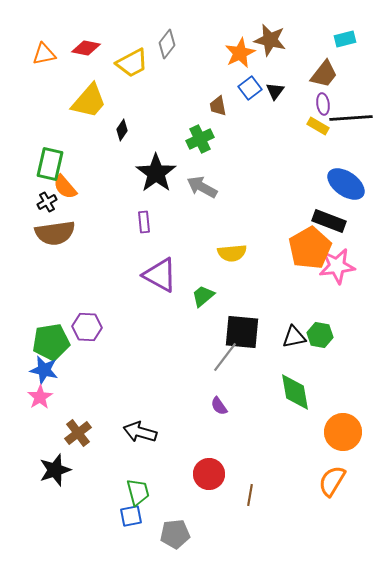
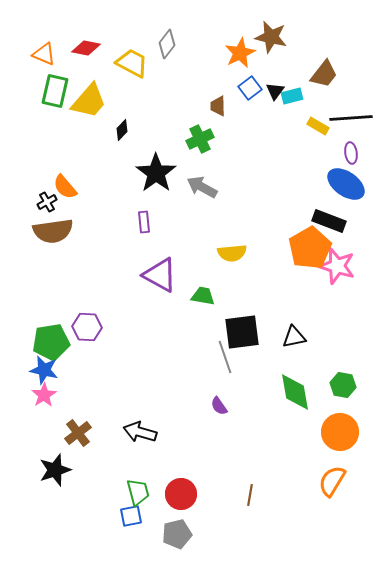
cyan rectangle at (345, 39): moved 53 px left, 57 px down
brown star at (270, 40): moved 1 px right, 3 px up
orange triangle at (44, 54): rotated 35 degrees clockwise
yellow trapezoid at (132, 63): rotated 124 degrees counterclockwise
purple ellipse at (323, 104): moved 28 px right, 49 px down
brown trapezoid at (218, 106): rotated 10 degrees clockwise
black diamond at (122, 130): rotated 10 degrees clockwise
green rectangle at (50, 164): moved 5 px right, 73 px up
brown semicircle at (55, 233): moved 2 px left, 2 px up
pink star at (337, 266): rotated 24 degrees clockwise
green trapezoid at (203, 296): rotated 50 degrees clockwise
black square at (242, 332): rotated 12 degrees counterclockwise
green hexagon at (320, 335): moved 23 px right, 50 px down
gray line at (225, 357): rotated 56 degrees counterclockwise
pink star at (40, 397): moved 4 px right, 2 px up
orange circle at (343, 432): moved 3 px left
red circle at (209, 474): moved 28 px left, 20 px down
gray pentagon at (175, 534): moved 2 px right; rotated 8 degrees counterclockwise
